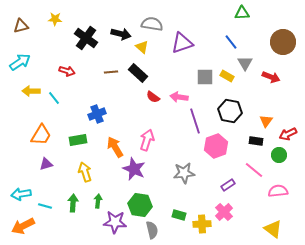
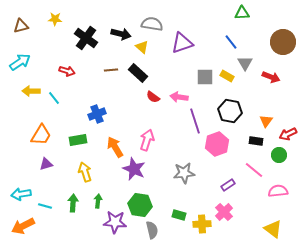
brown line at (111, 72): moved 2 px up
pink hexagon at (216, 146): moved 1 px right, 2 px up
